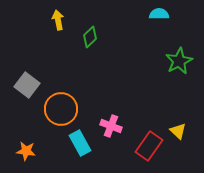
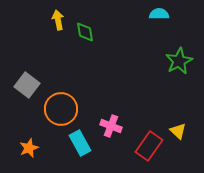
green diamond: moved 5 px left, 5 px up; rotated 55 degrees counterclockwise
orange star: moved 3 px right, 3 px up; rotated 30 degrees counterclockwise
